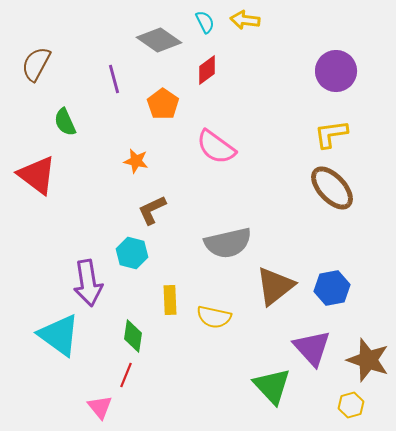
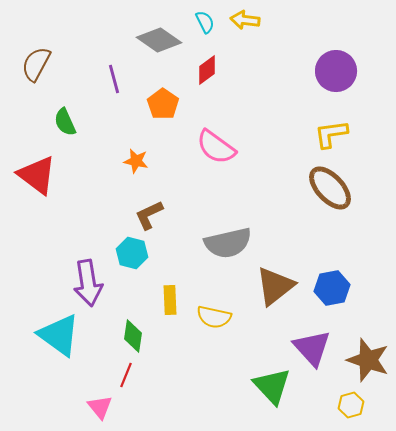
brown ellipse: moved 2 px left
brown L-shape: moved 3 px left, 5 px down
